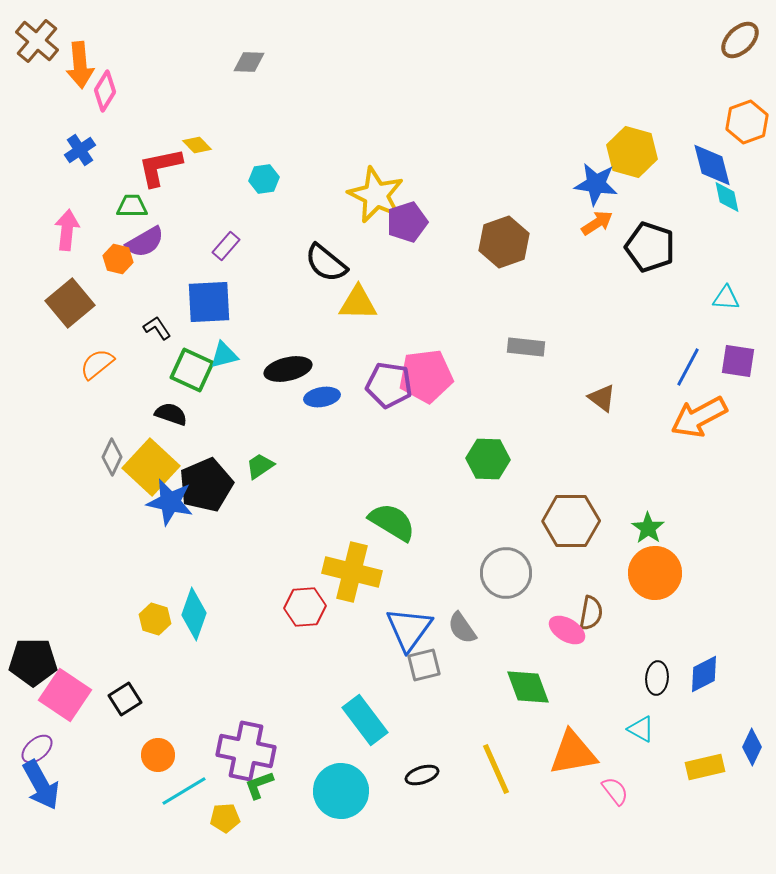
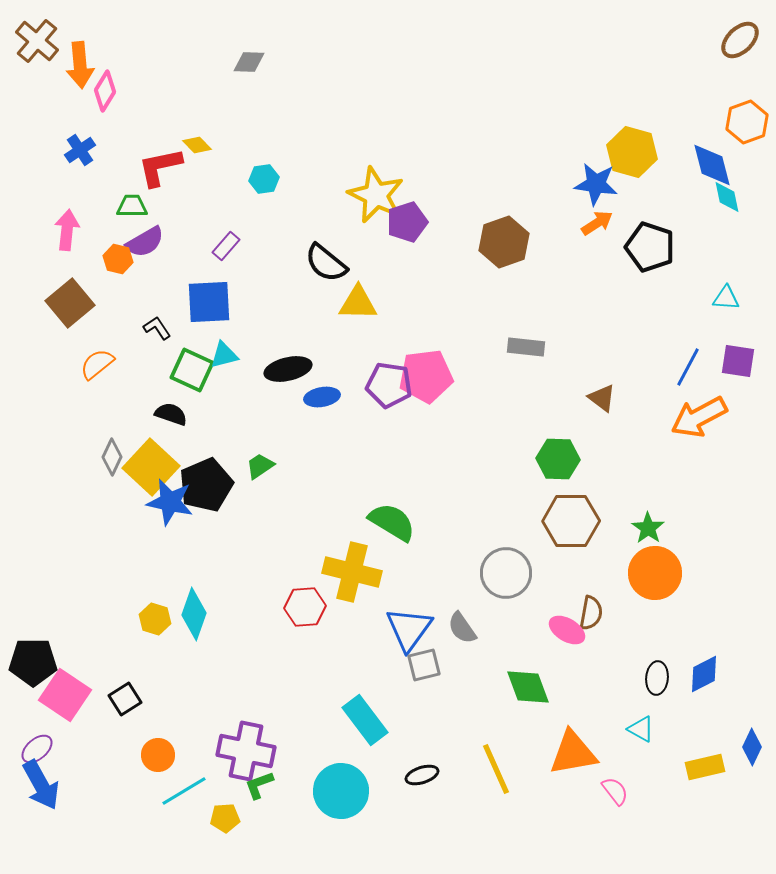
green hexagon at (488, 459): moved 70 px right
